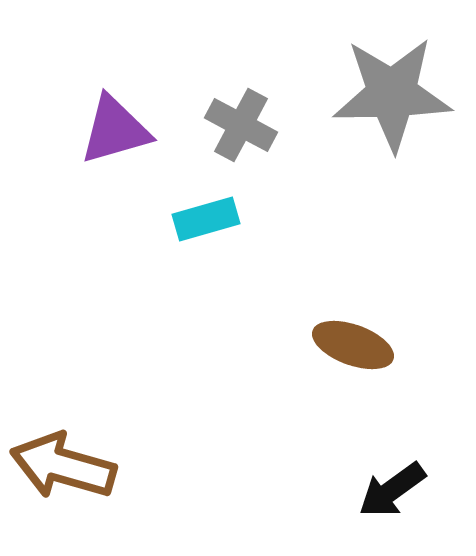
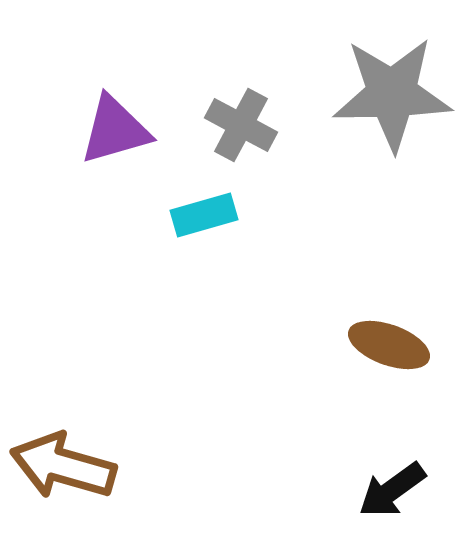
cyan rectangle: moved 2 px left, 4 px up
brown ellipse: moved 36 px right
